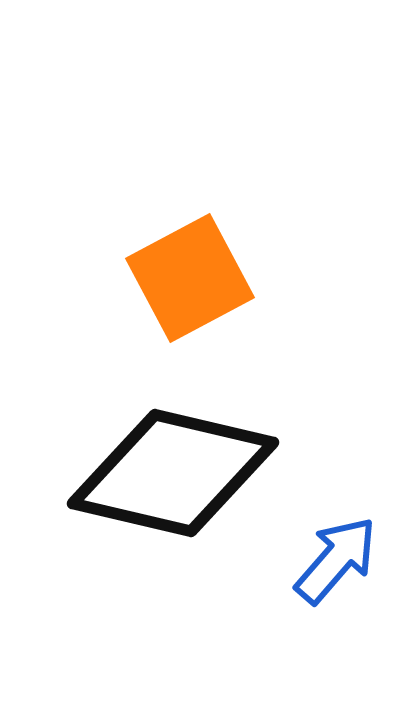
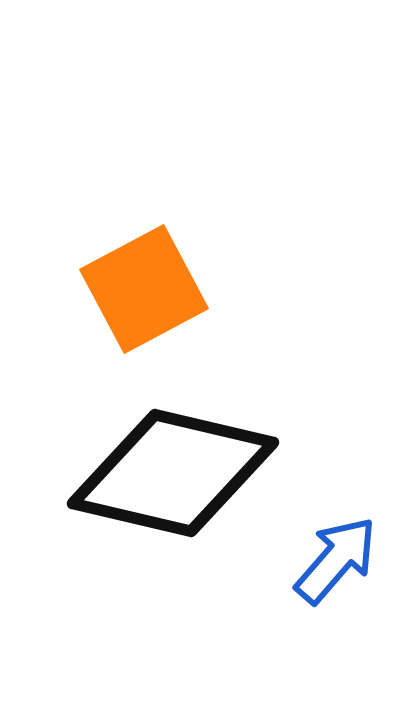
orange square: moved 46 px left, 11 px down
